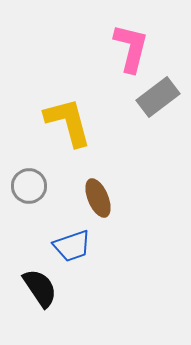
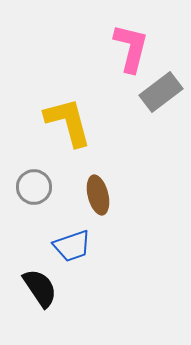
gray rectangle: moved 3 px right, 5 px up
gray circle: moved 5 px right, 1 px down
brown ellipse: moved 3 px up; rotated 9 degrees clockwise
